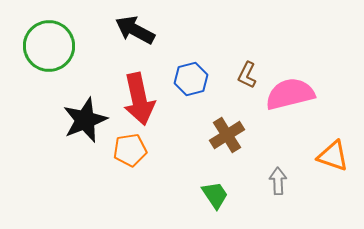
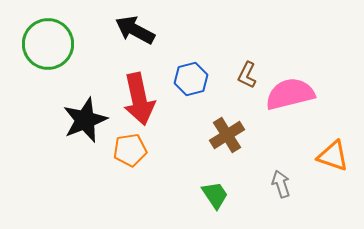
green circle: moved 1 px left, 2 px up
gray arrow: moved 3 px right, 3 px down; rotated 16 degrees counterclockwise
